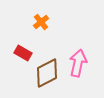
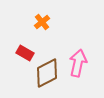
orange cross: moved 1 px right
red rectangle: moved 2 px right
